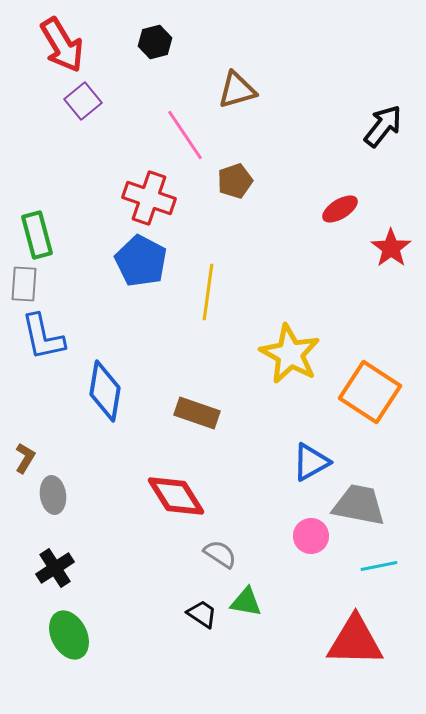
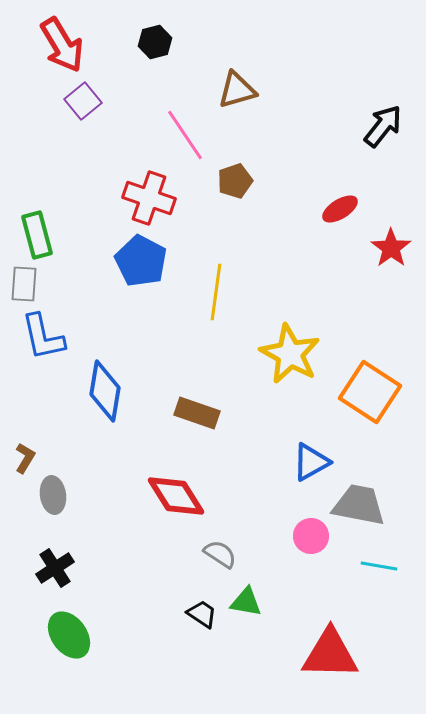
yellow line: moved 8 px right
cyan line: rotated 21 degrees clockwise
green ellipse: rotated 9 degrees counterclockwise
red triangle: moved 25 px left, 13 px down
